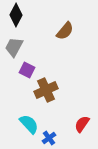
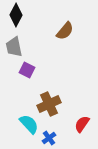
gray trapezoid: rotated 40 degrees counterclockwise
brown cross: moved 3 px right, 14 px down
